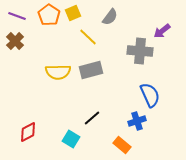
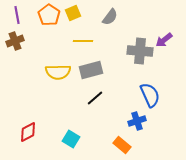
purple line: moved 1 px up; rotated 60 degrees clockwise
purple arrow: moved 2 px right, 9 px down
yellow line: moved 5 px left, 4 px down; rotated 42 degrees counterclockwise
brown cross: rotated 24 degrees clockwise
black line: moved 3 px right, 20 px up
